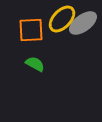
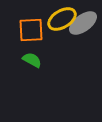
yellow ellipse: rotated 16 degrees clockwise
green semicircle: moved 3 px left, 4 px up
